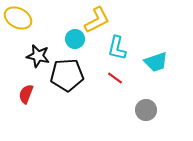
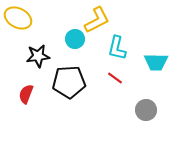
black star: rotated 20 degrees counterclockwise
cyan trapezoid: rotated 20 degrees clockwise
black pentagon: moved 2 px right, 7 px down
